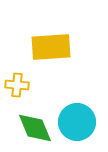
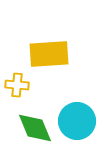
yellow rectangle: moved 2 px left, 7 px down
cyan circle: moved 1 px up
